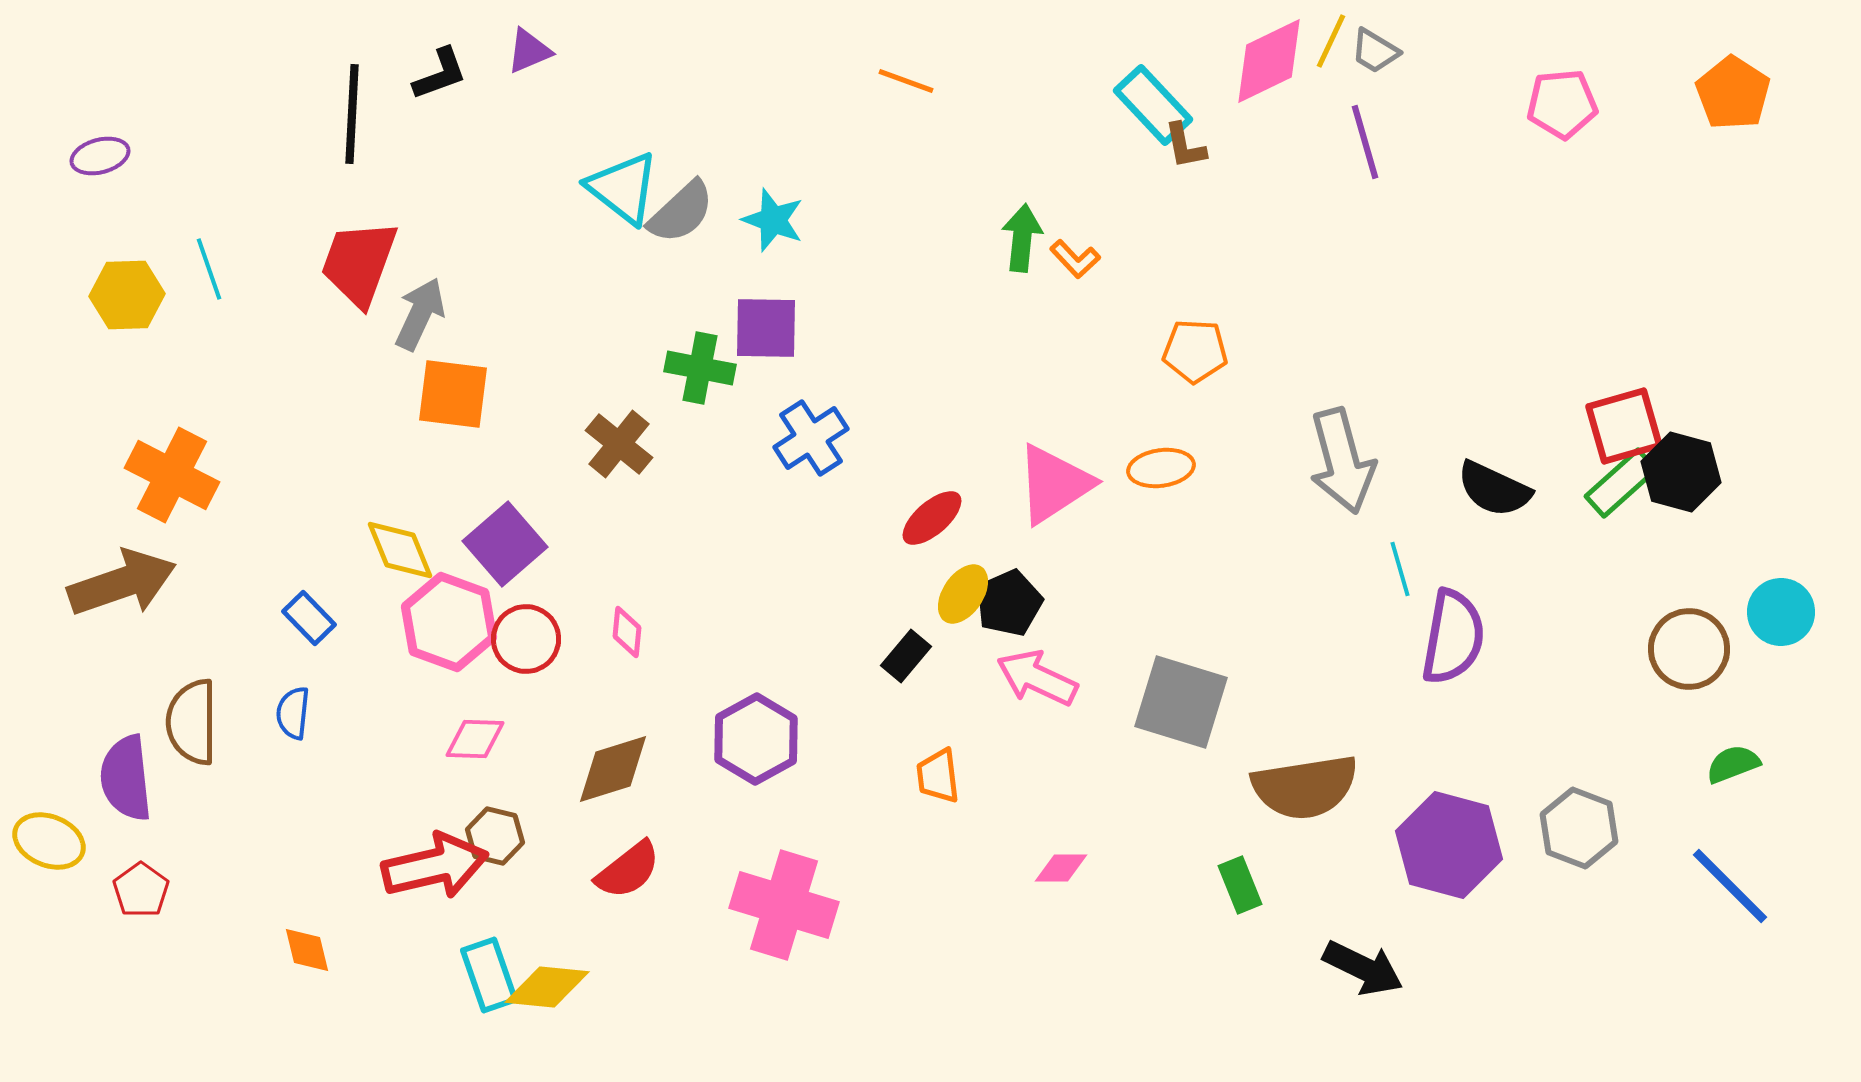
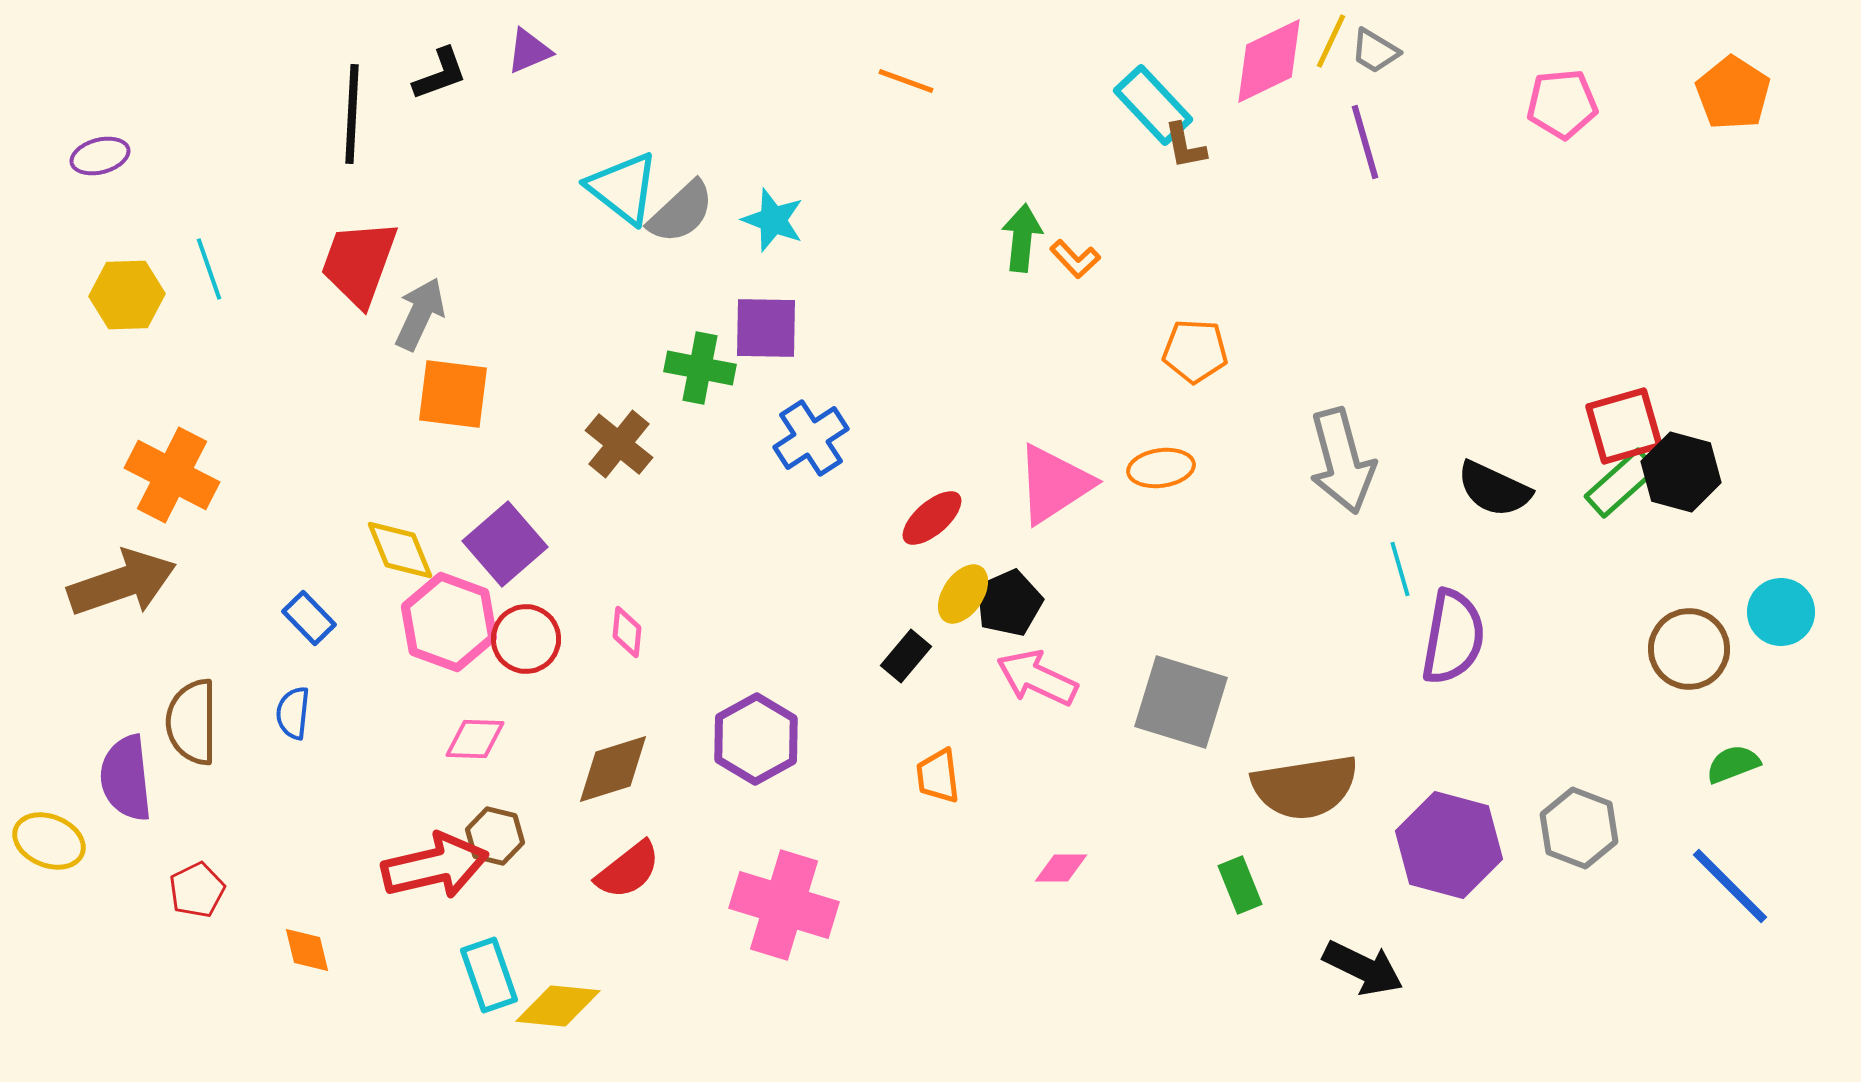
red pentagon at (141, 890): moved 56 px right; rotated 10 degrees clockwise
yellow diamond at (547, 987): moved 11 px right, 19 px down
